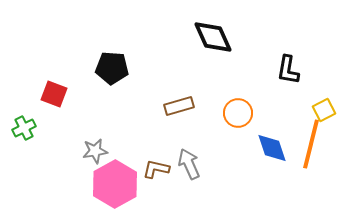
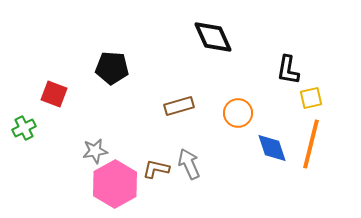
yellow square: moved 13 px left, 12 px up; rotated 15 degrees clockwise
